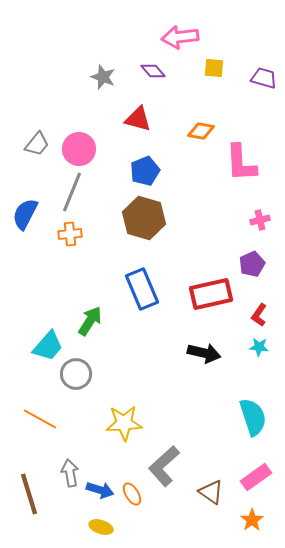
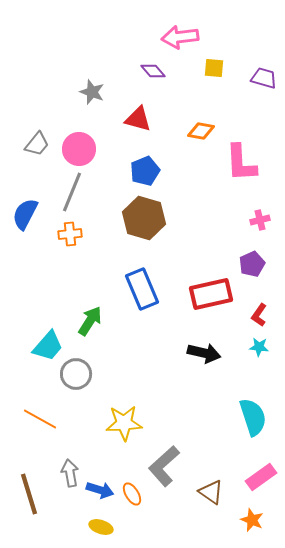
gray star: moved 11 px left, 15 px down
pink rectangle: moved 5 px right
orange star: rotated 15 degrees counterclockwise
